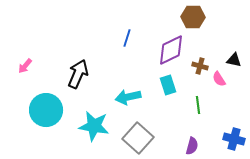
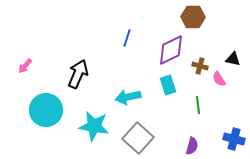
black triangle: moved 1 px left, 1 px up
